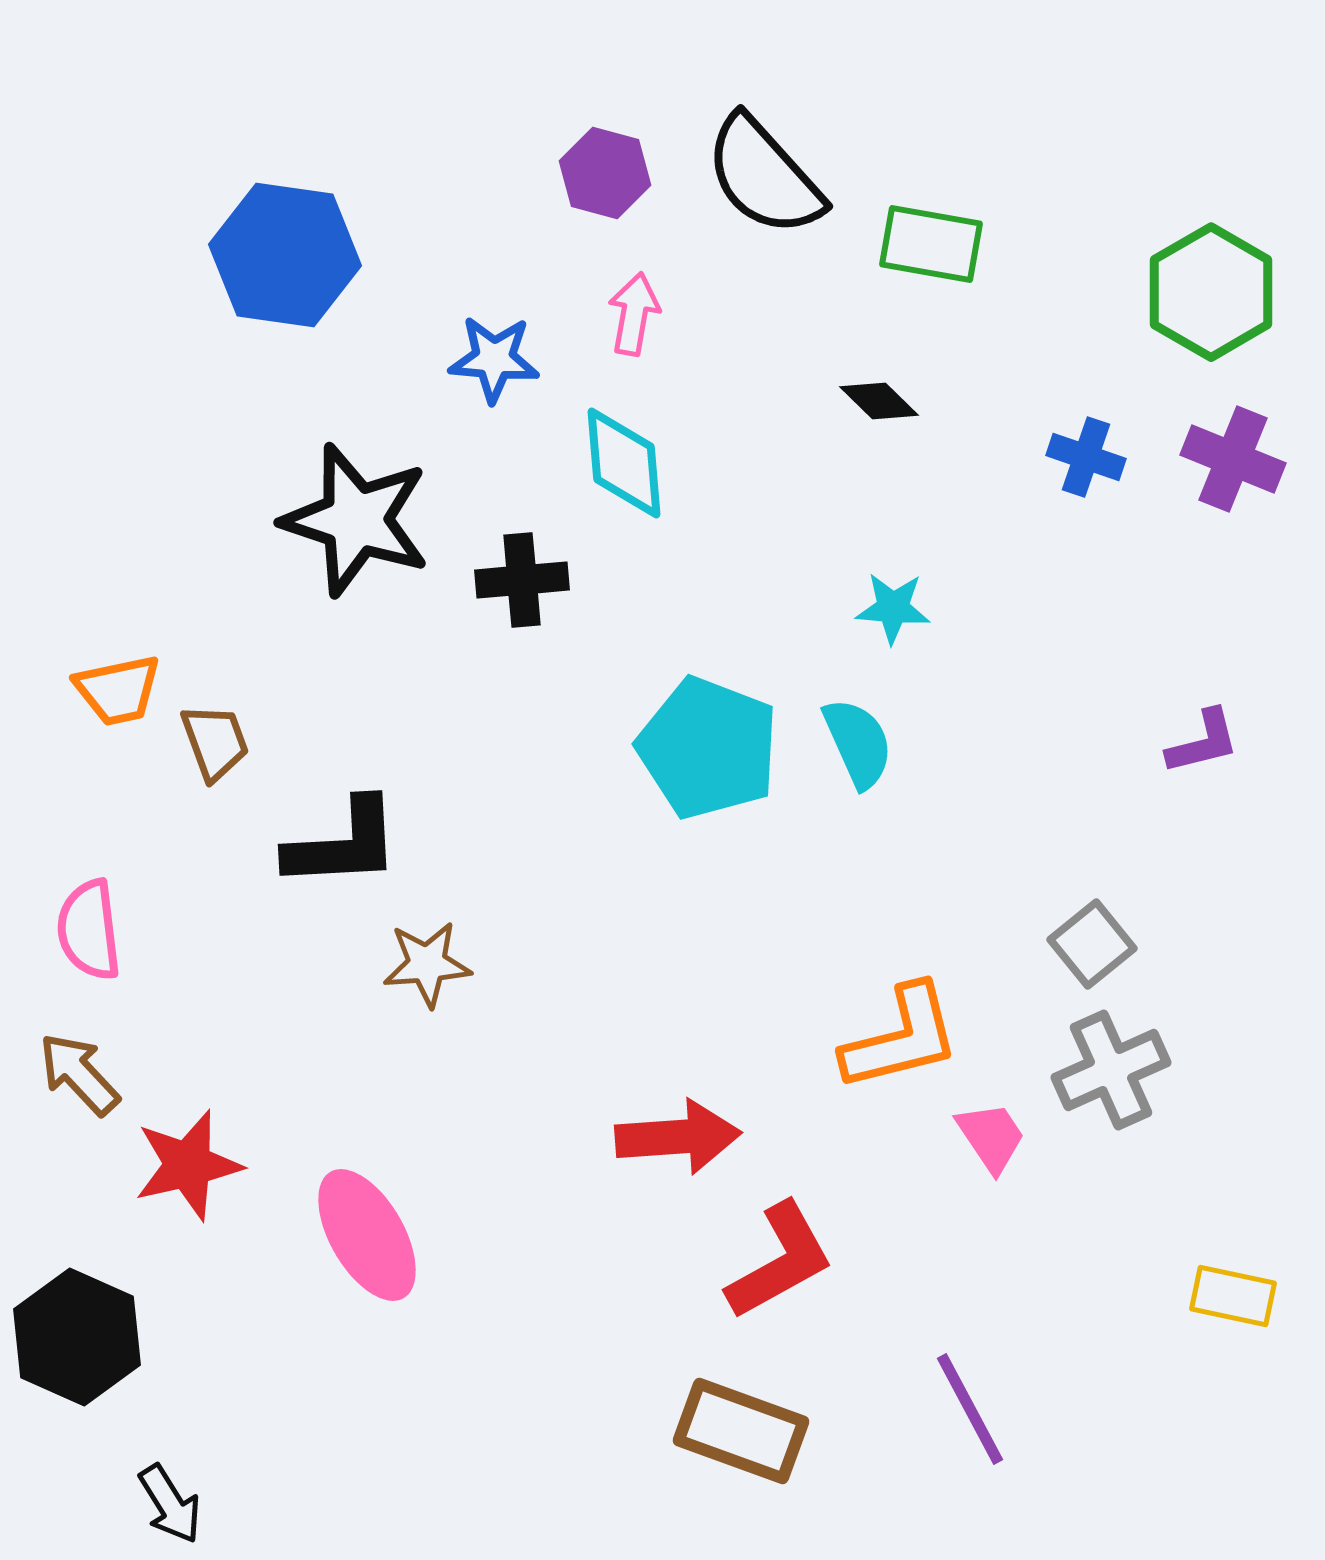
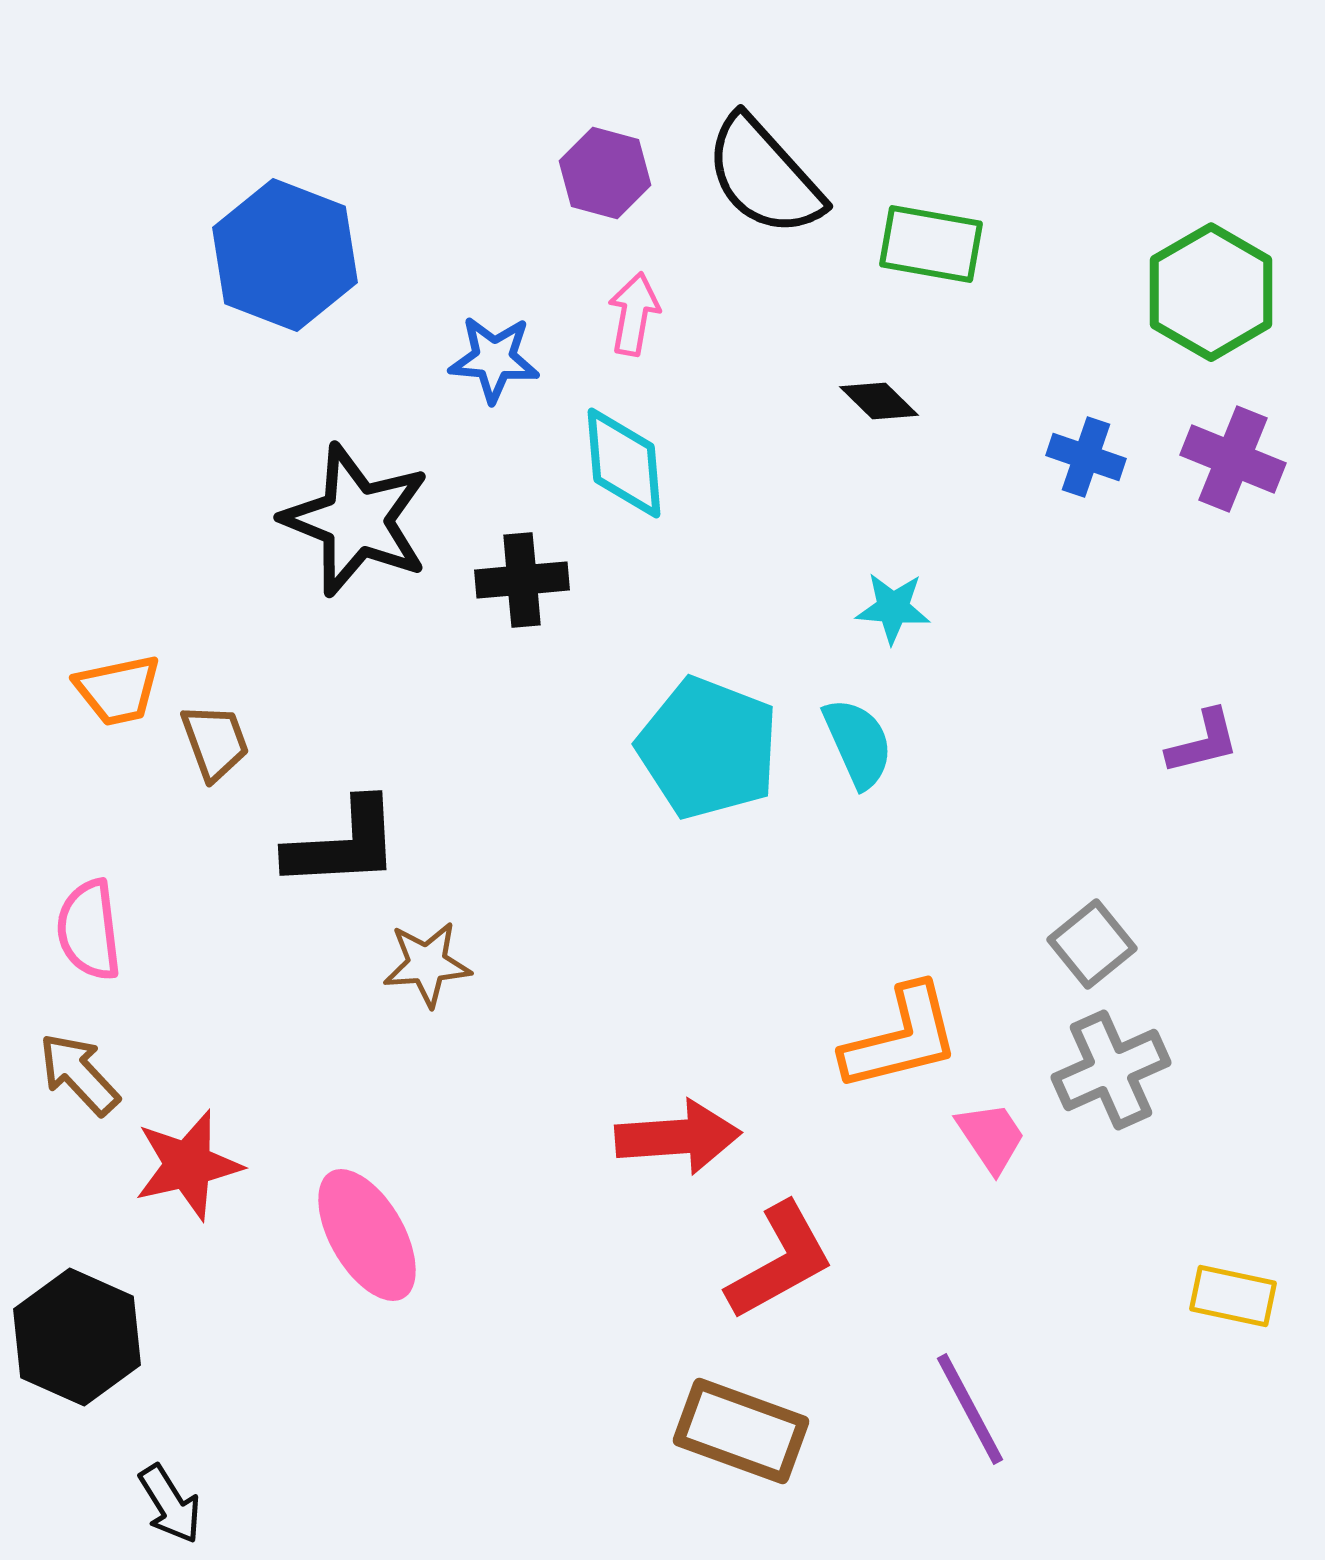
blue hexagon: rotated 13 degrees clockwise
black star: rotated 4 degrees clockwise
